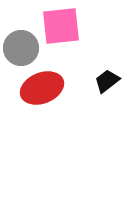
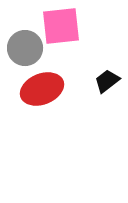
gray circle: moved 4 px right
red ellipse: moved 1 px down
